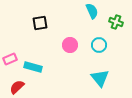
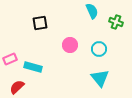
cyan circle: moved 4 px down
